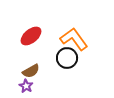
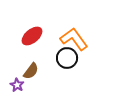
red ellipse: moved 1 px right
brown semicircle: rotated 24 degrees counterclockwise
purple star: moved 9 px left, 1 px up
